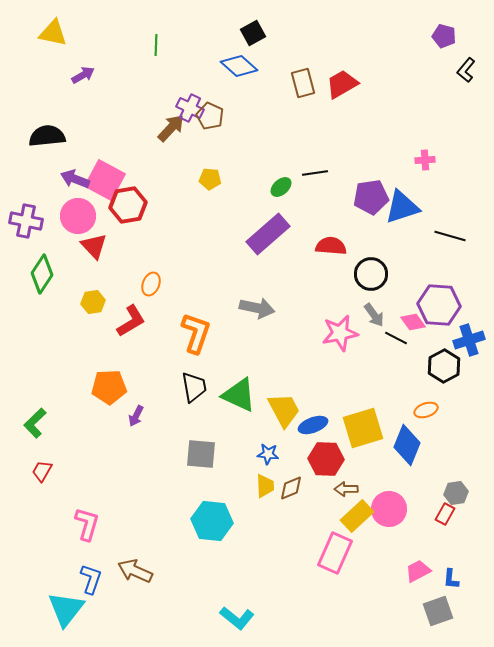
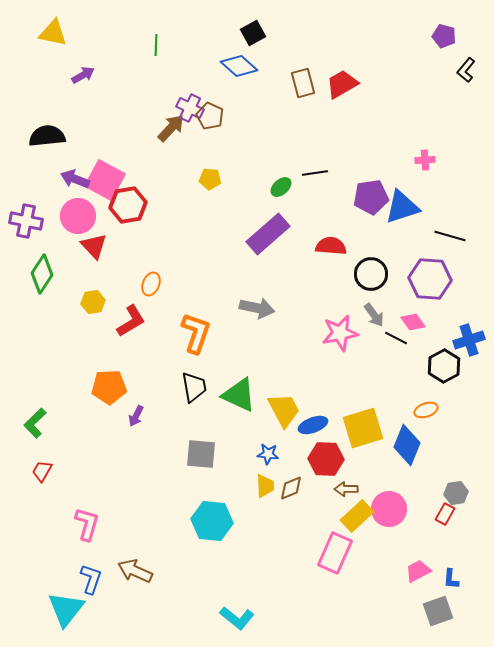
purple hexagon at (439, 305): moved 9 px left, 26 px up
